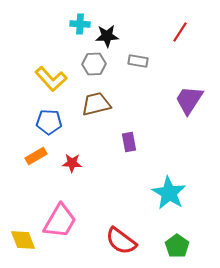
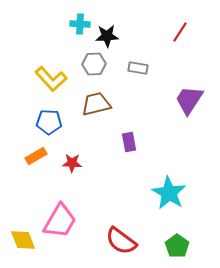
gray rectangle: moved 7 px down
